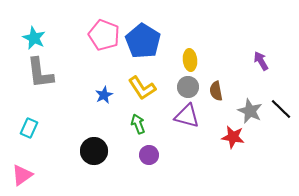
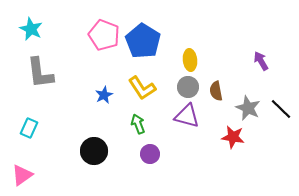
cyan star: moved 3 px left, 9 px up
gray star: moved 2 px left, 3 px up
purple circle: moved 1 px right, 1 px up
